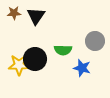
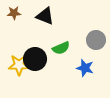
black triangle: moved 9 px right; rotated 42 degrees counterclockwise
gray circle: moved 1 px right, 1 px up
green semicircle: moved 2 px left, 2 px up; rotated 24 degrees counterclockwise
blue star: moved 3 px right
